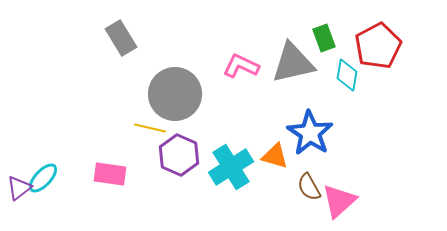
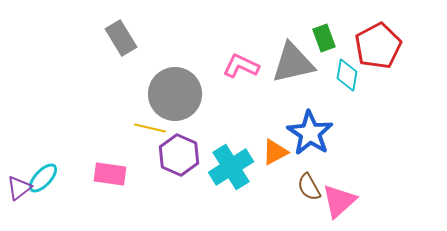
orange triangle: moved 4 px up; rotated 44 degrees counterclockwise
